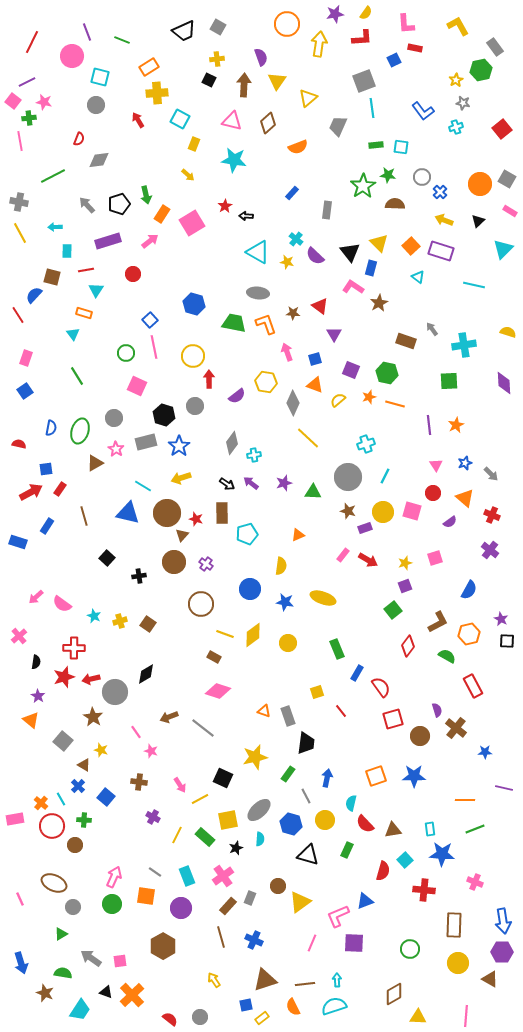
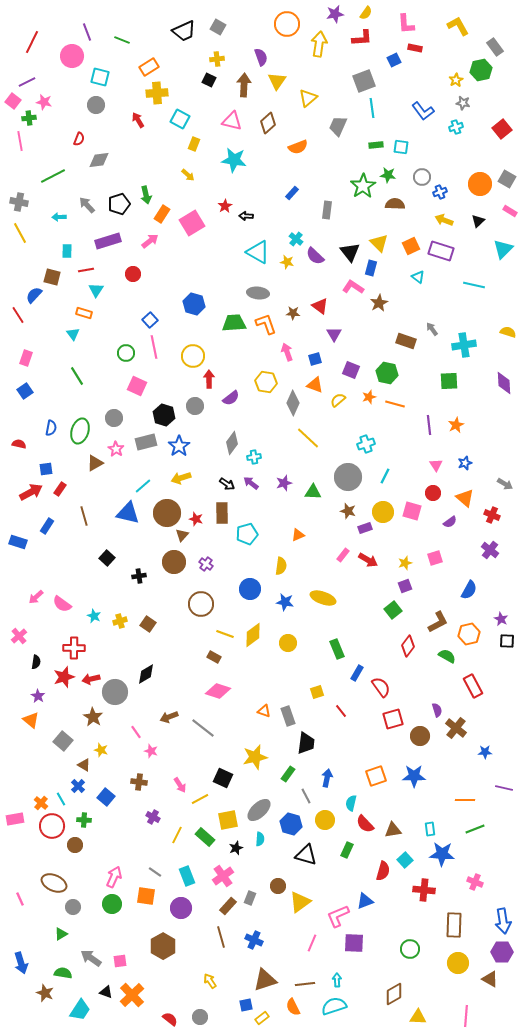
blue cross at (440, 192): rotated 24 degrees clockwise
cyan arrow at (55, 227): moved 4 px right, 10 px up
orange square at (411, 246): rotated 18 degrees clockwise
green trapezoid at (234, 323): rotated 15 degrees counterclockwise
purple semicircle at (237, 396): moved 6 px left, 2 px down
cyan cross at (254, 455): moved 2 px down
gray arrow at (491, 474): moved 14 px right, 10 px down; rotated 14 degrees counterclockwise
cyan line at (143, 486): rotated 72 degrees counterclockwise
black triangle at (308, 855): moved 2 px left
yellow arrow at (214, 980): moved 4 px left, 1 px down
